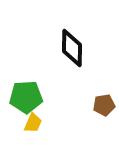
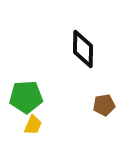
black diamond: moved 11 px right, 1 px down
yellow trapezoid: moved 2 px down
